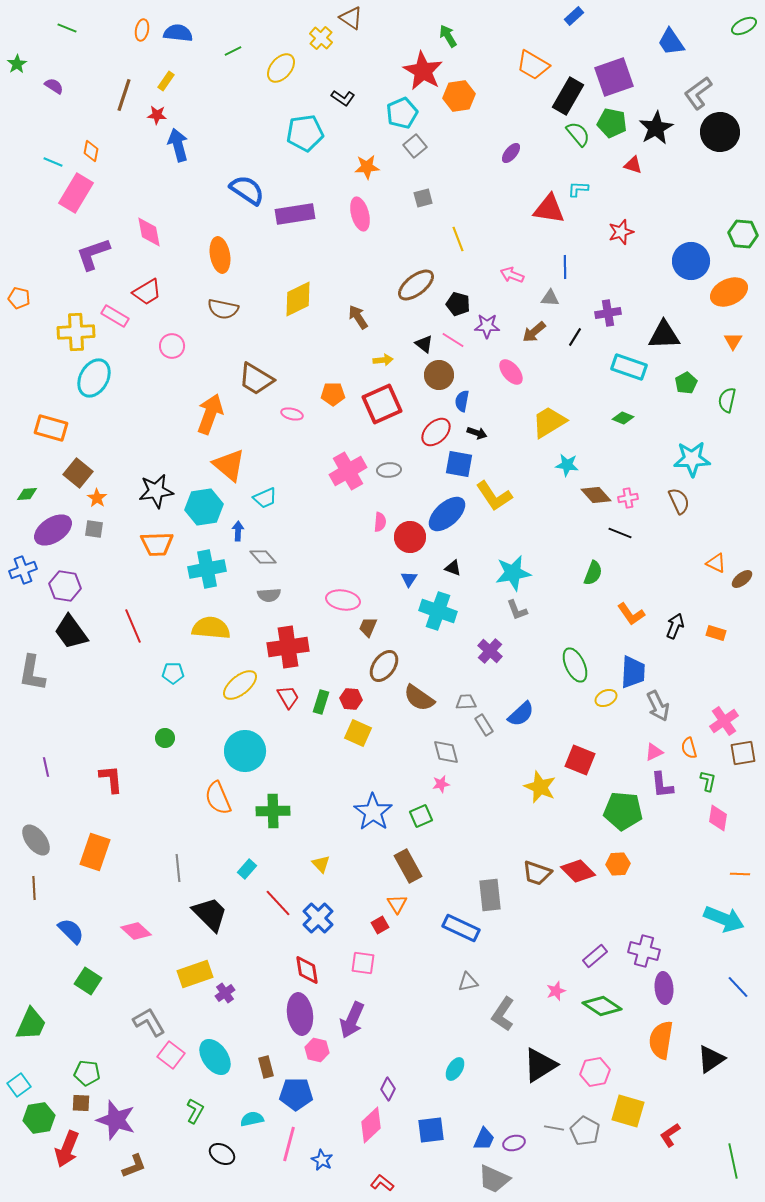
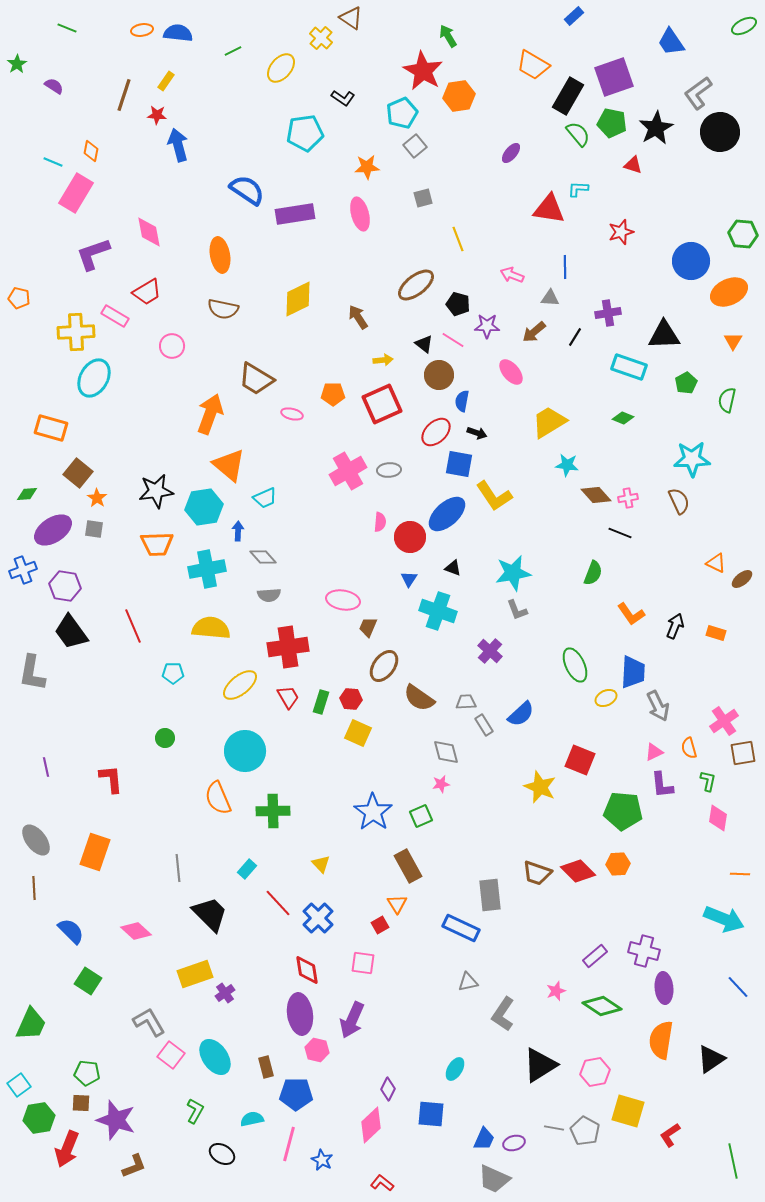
orange ellipse at (142, 30): rotated 70 degrees clockwise
blue square at (431, 1130): moved 16 px up; rotated 12 degrees clockwise
